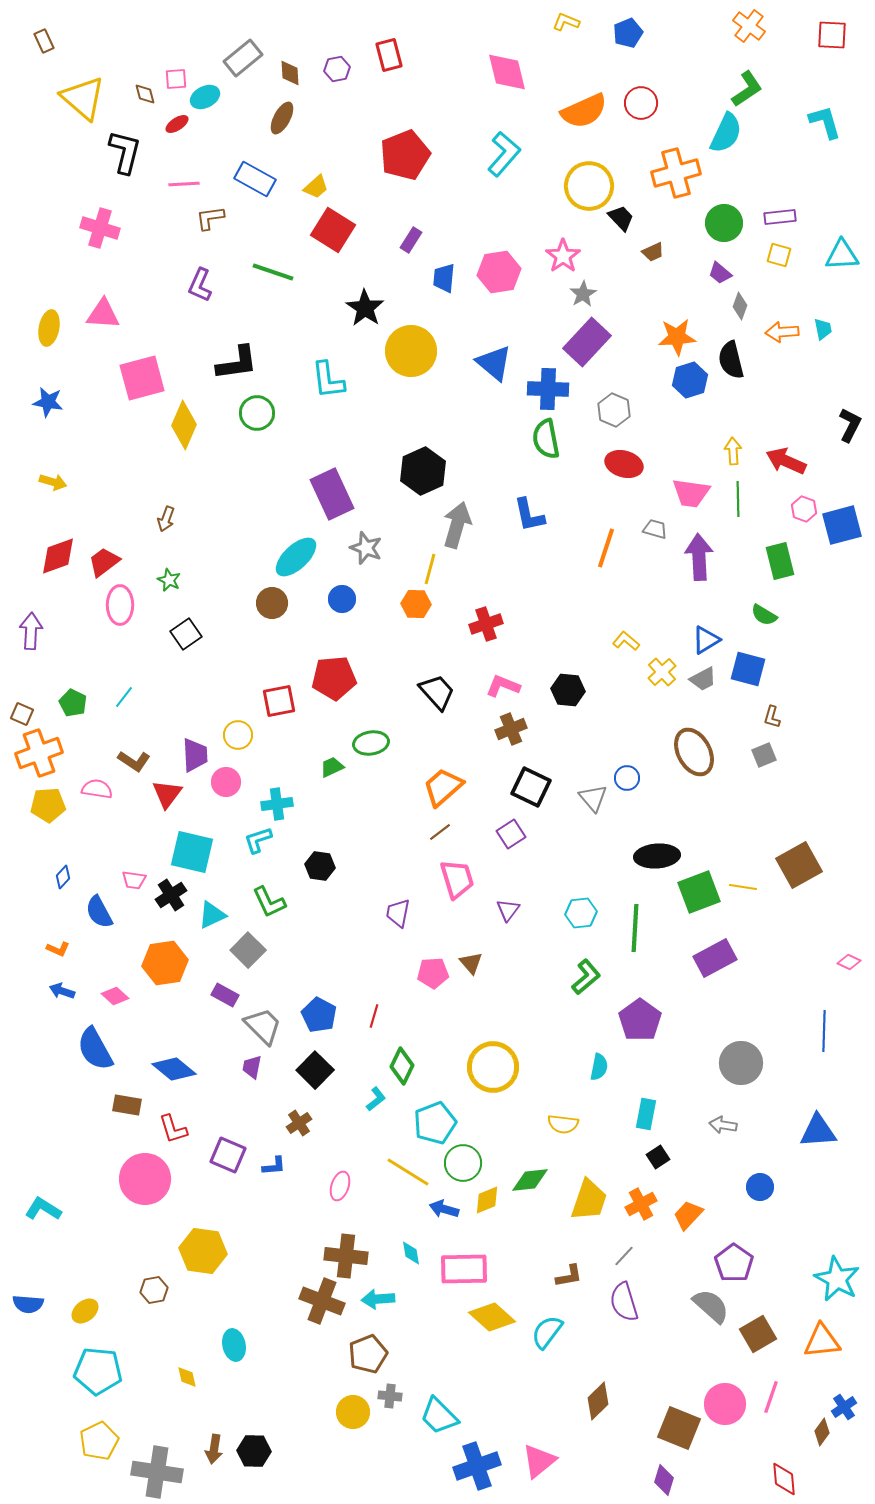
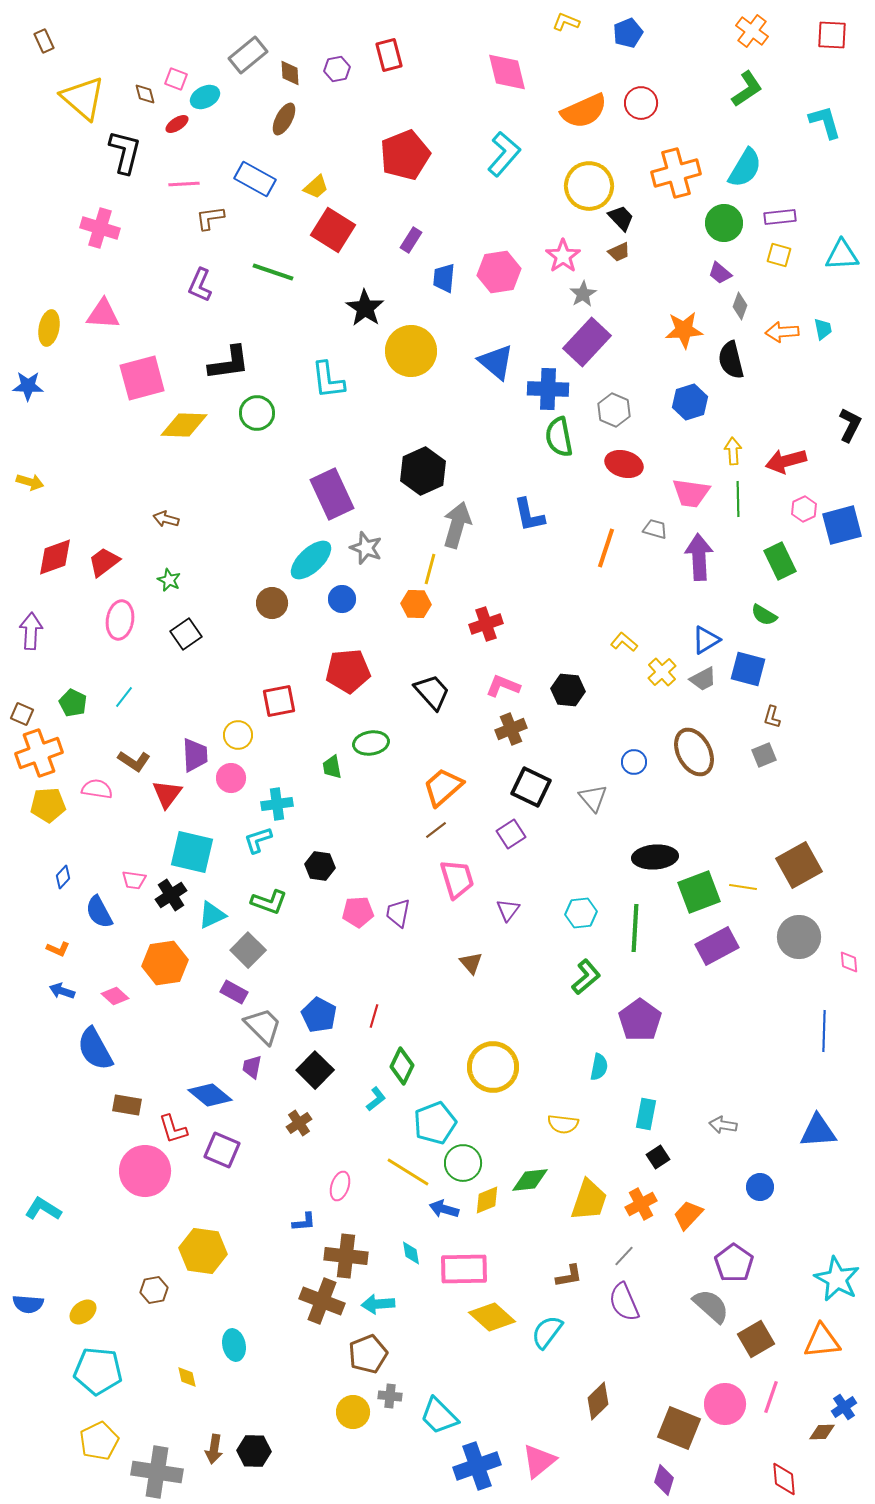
orange cross at (749, 26): moved 3 px right, 5 px down
gray rectangle at (243, 58): moved 5 px right, 3 px up
pink square at (176, 79): rotated 25 degrees clockwise
brown ellipse at (282, 118): moved 2 px right, 1 px down
cyan semicircle at (726, 133): moved 19 px right, 35 px down; rotated 6 degrees clockwise
brown trapezoid at (653, 252): moved 34 px left
orange star at (677, 337): moved 7 px right, 7 px up
black L-shape at (237, 363): moved 8 px left
blue triangle at (494, 363): moved 2 px right, 1 px up
blue hexagon at (690, 380): moved 22 px down
blue star at (48, 402): moved 20 px left, 16 px up; rotated 8 degrees counterclockwise
yellow diamond at (184, 425): rotated 69 degrees clockwise
green semicircle at (546, 439): moved 13 px right, 2 px up
red arrow at (786, 461): rotated 39 degrees counterclockwise
yellow arrow at (53, 482): moved 23 px left
pink hexagon at (804, 509): rotated 15 degrees clockwise
brown arrow at (166, 519): rotated 85 degrees clockwise
red diamond at (58, 556): moved 3 px left, 1 px down
cyan ellipse at (296, 557): moved 15 px right, 3 px down
green rectangle at (780, 561): rotated 12 degrees counterclockwise
pink ellipse at (120, 605): moved 15 px down; rotated 9 degrees clockwise
yellow L-shape at (626, 641): moved 2 px left, 1 px down
red pentagon at (334, 678): moved 14 px right, 7 px up
black trapezoid at (437, 692): moved 5 px left
green trapezoid at (332, 767): rotated 75 degrees counterclockwise
blue circle at (627, 778): moved 7 px right, 16 px up
pink circle at (226, 782): moved 5 px right, 4 px up
brown line at (440, 832): moved 4 px left, 2 px up
black ellipse at (657, 856): moved 2 px left, 1 px down
green L-shape at (269, 902): rotated 45 degrees counterclockwise
purple rectangle at (715, 958): moved 2 px right, 12 px up
pink diamond at (849, 962): rotated 60 degrees clockwise
pink pentagon at (433, 973): moved 75 px left, 61 px up
purple rectangle at (225, 995): moved 9 px right, 3 px up
gray circle at (741, 1063): moved 58 px right, 126 px up
blue diamond at (174, 1069): moved 36 px right, 26 px down
purple square at (228, 1155): moved 6 px left, 5 px up
blue L-shape at (274, 1166): moved 30 px right, 56 px down
pink circle at (145, 1179): moved 8 px up
cyan arrow at (378, 1299): moved 5 px down
purple semicircle at (624, 1302): rotated 6 degrees counterclockwise
yellow ellipse at (85, 1311): moved 2 px left, 1 px down
brown square at (758, 1334): moved 2 px left, 5 px down
brown diamond at (822, 1432): rotated 52 degrees clockwise
